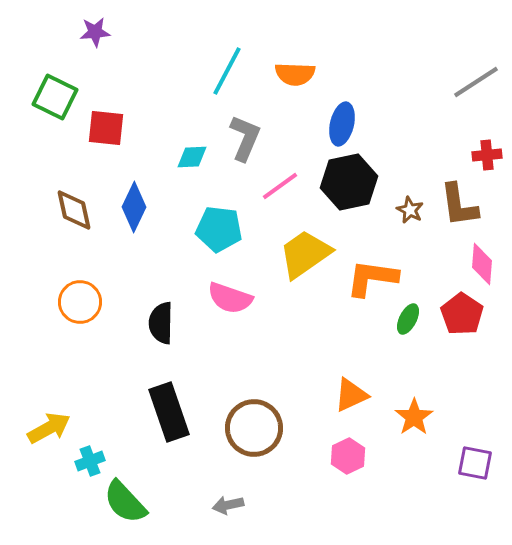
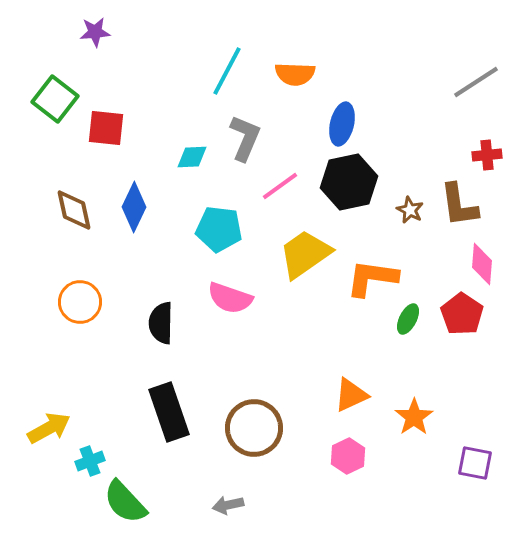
green square: moved 2 px down; rotated 12 degrees clockwise
